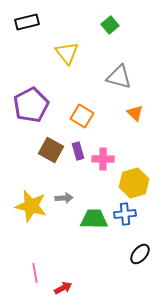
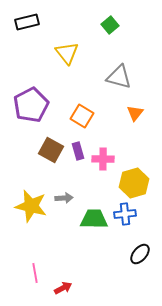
orange triangle: rotated 24 degrees clockwise
